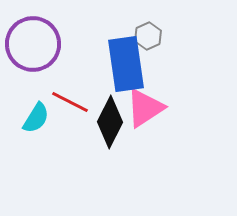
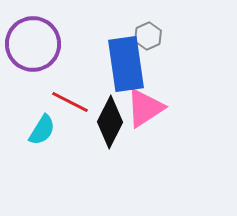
cyan semicircle: moved 6 px right, 12 px down
